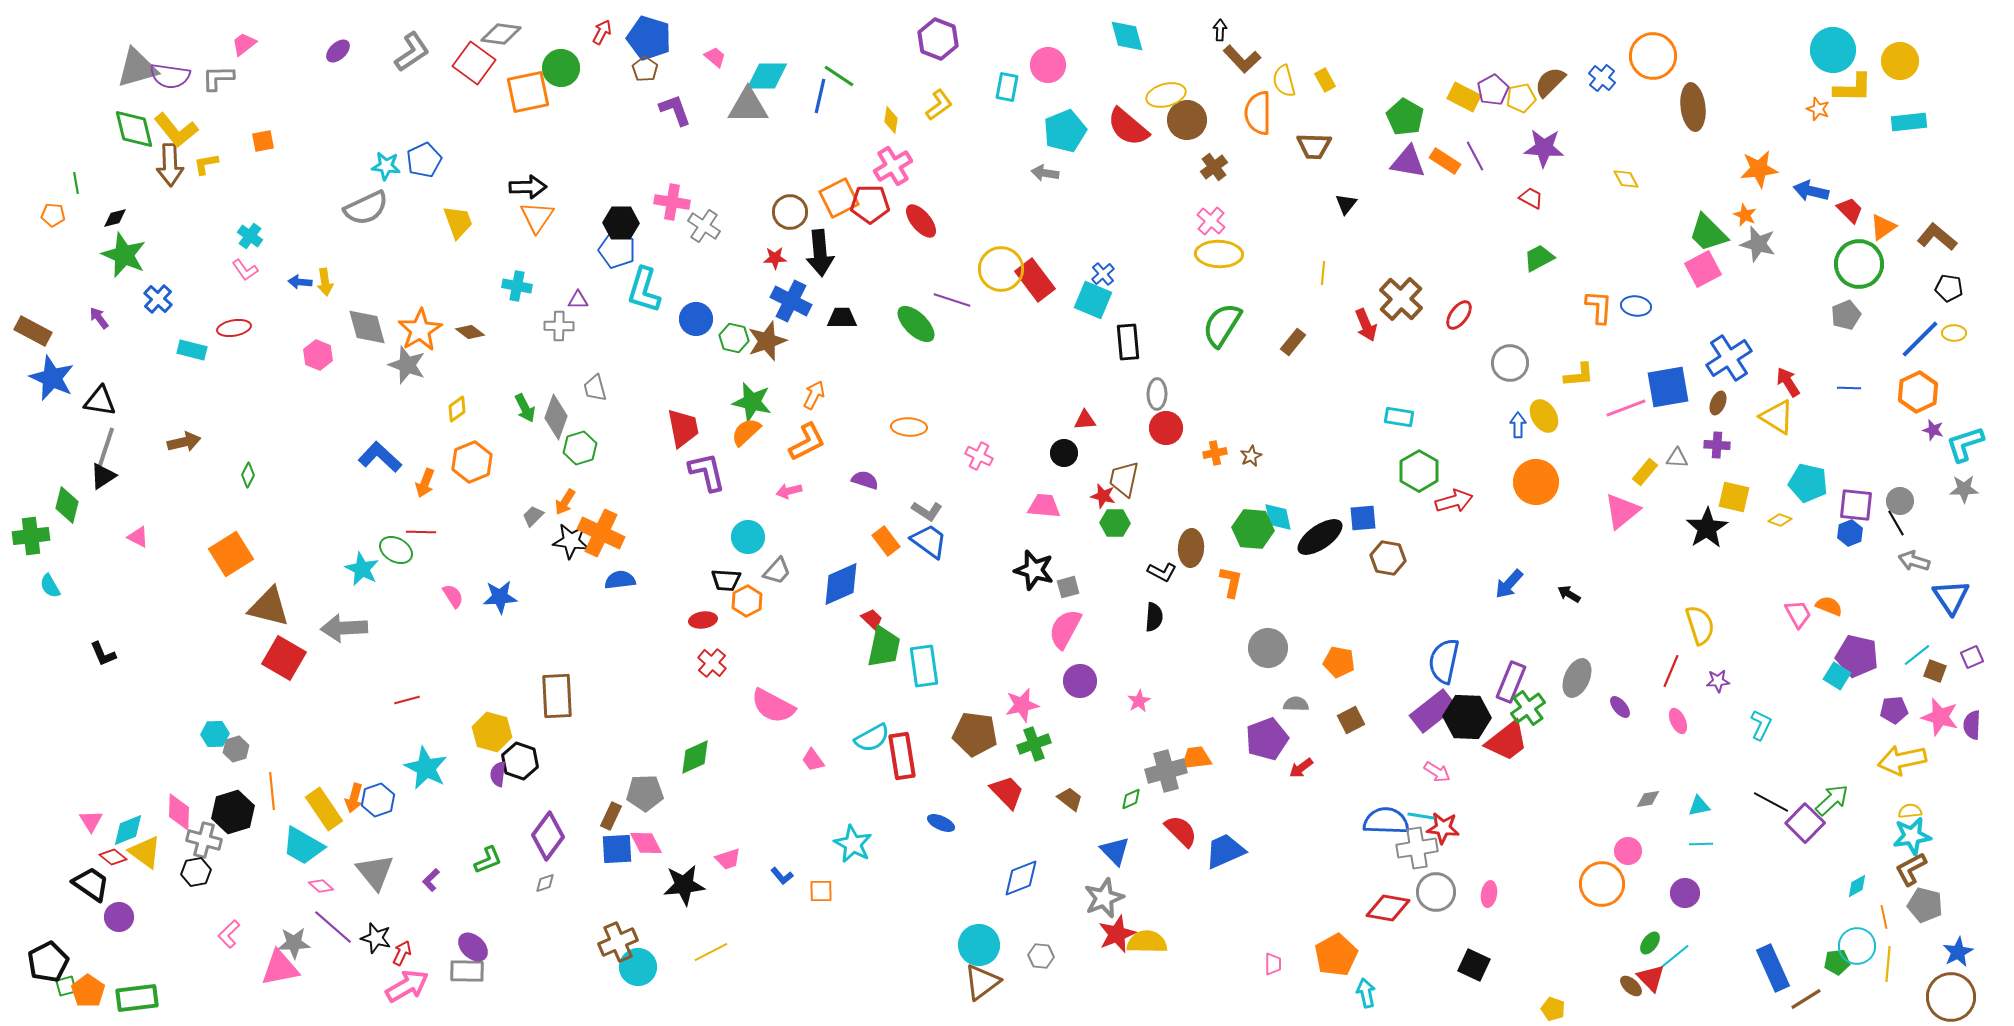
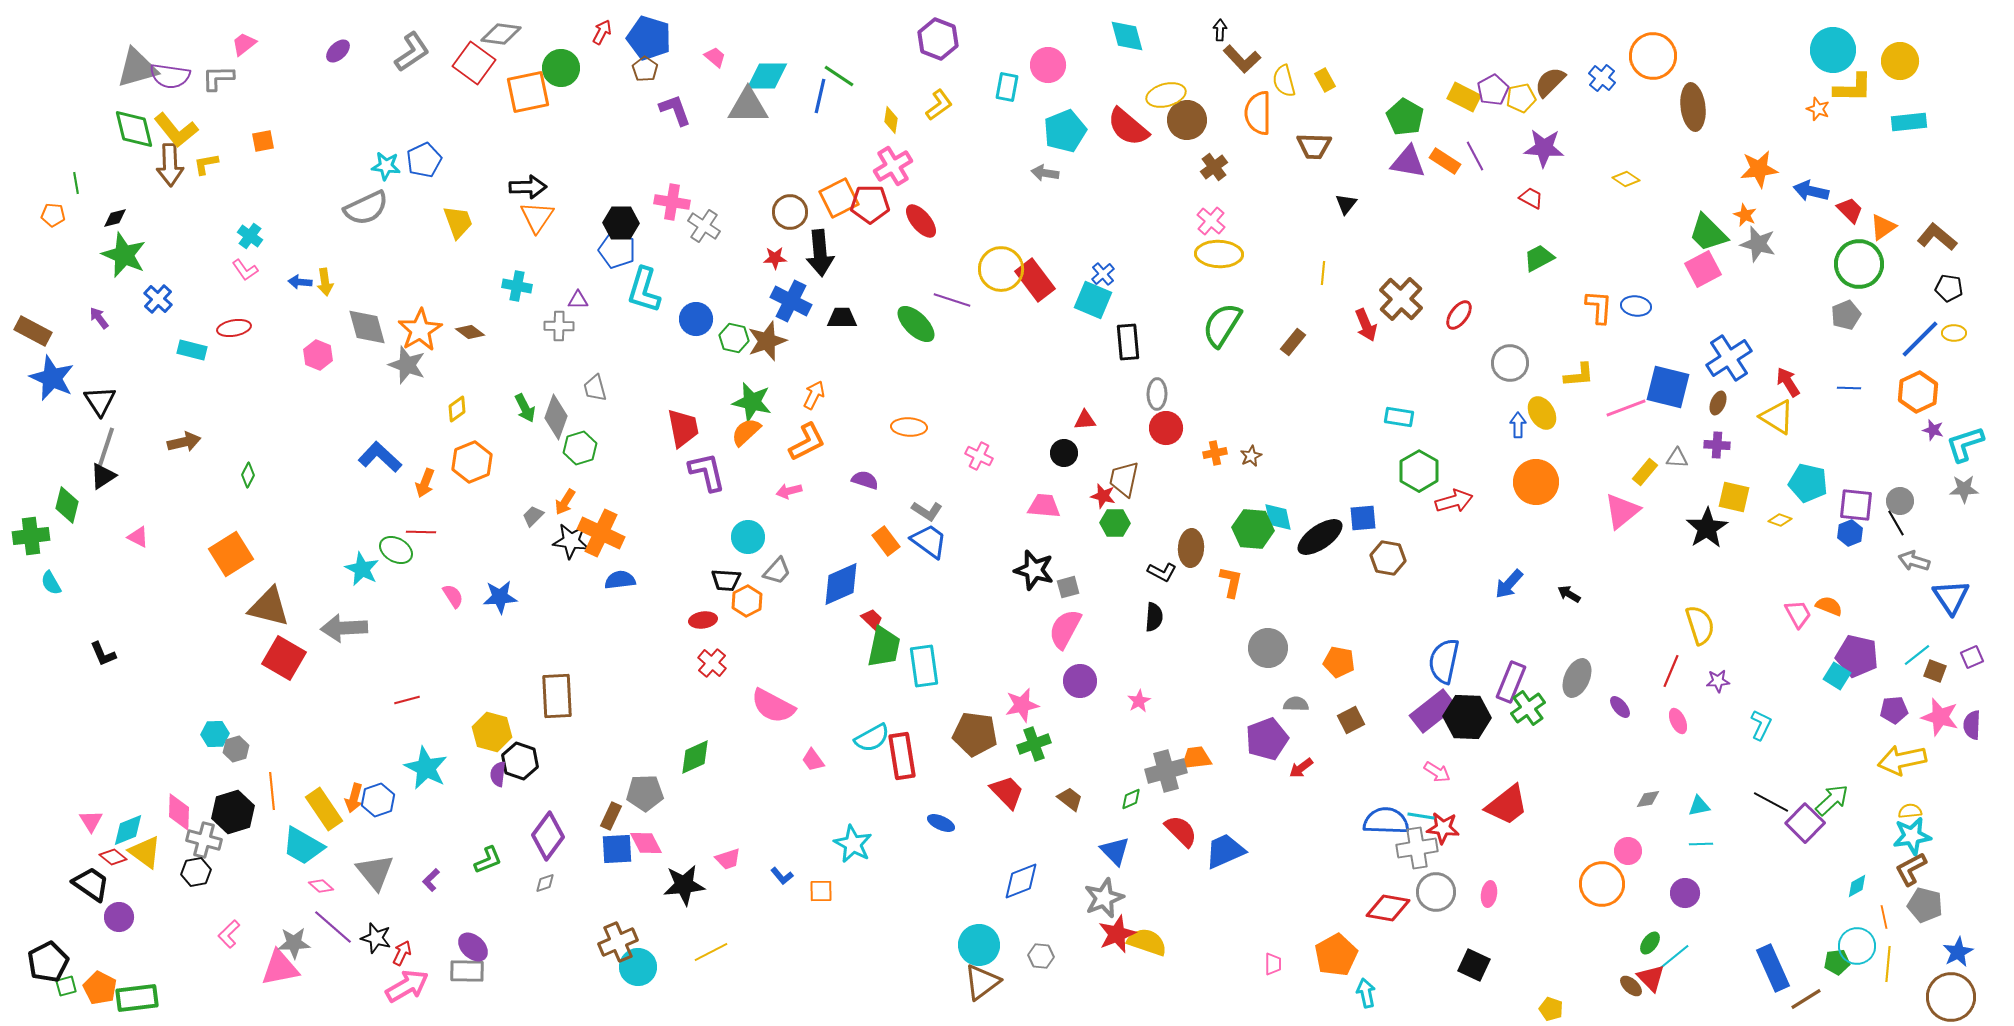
yellow diamond at (1626, 179): rotated 28 degrees counterclockwise
blue square at (1668, 387): rotated 24 degrees clockwise
black triangle at (100, 401): rotated 48 degrees clockwise
yellow ellipse at (1544, 416): moved 2 px left, 3 px up
cyan semicircle at (50, 586): moved 1 px right, 3 px up
red trapezoid at (1507, 741): moved 64 px down
blue diamond at (1021, 878): moved 3 px down
yellow semicircle at (1147, 942): rotated 18 degrees clockwise
orange pentagon at (88, 991): moved 12 px right, 3 px up; rotated 8 degrees counterclockwise
yellow pentagon at (1553, 1009): moved 2 px left
